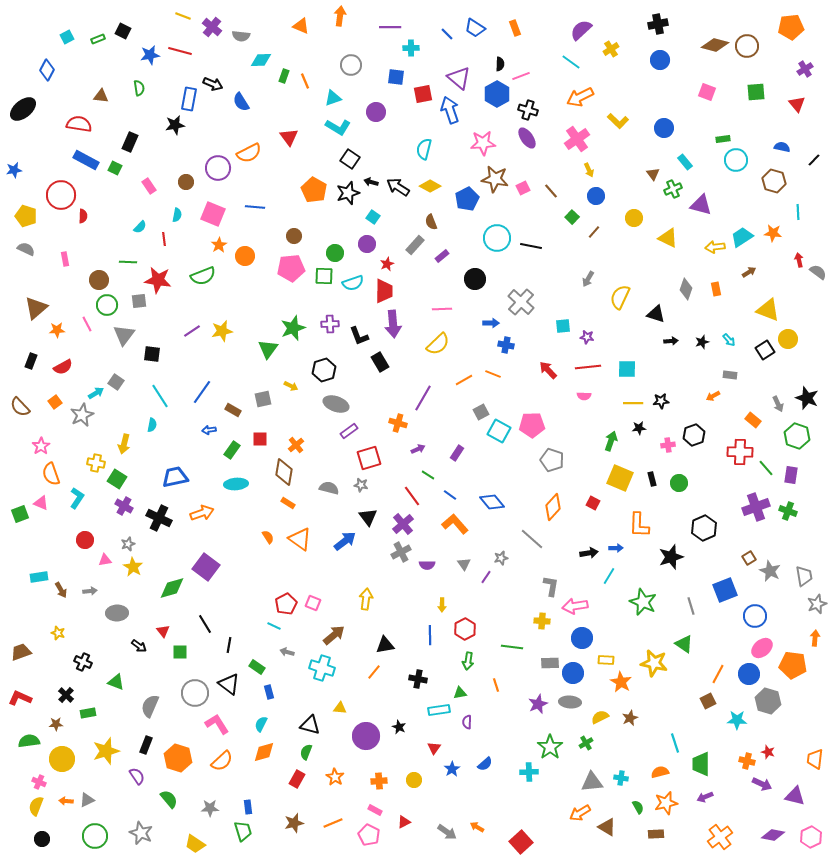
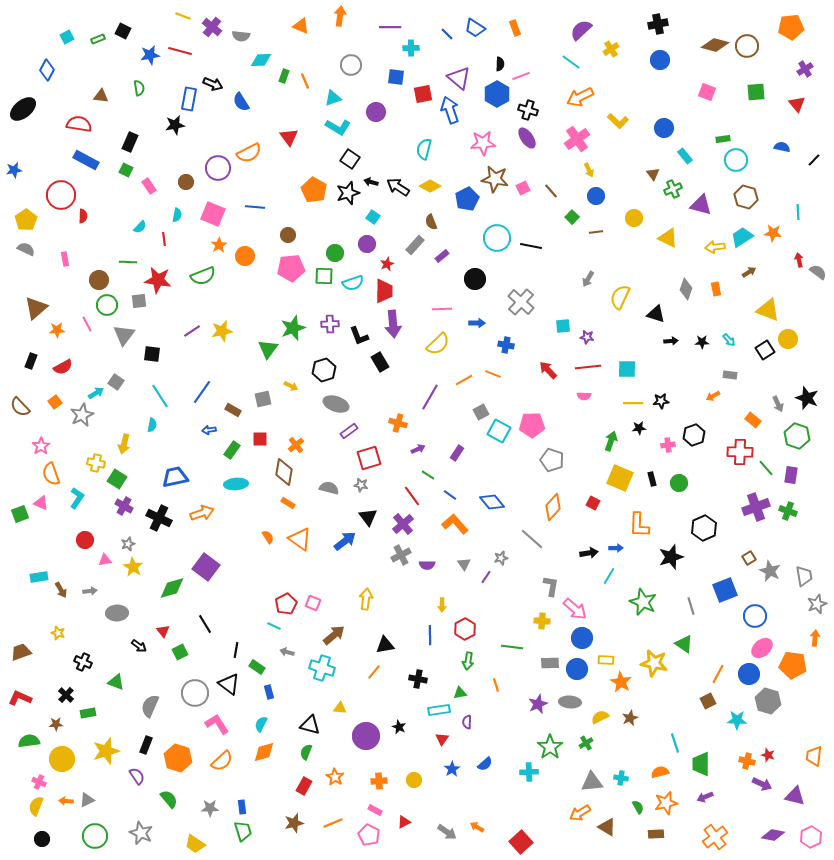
cyan rectangle at (685, 162): moved 6 px up
green square at (115, 168): moved 11 px right, 2 px down
brown hexagon at (774, 181): moved 28 px left, 16 px down
yellow pentagon at (26, 216): moved 4 px down; rotated 20 degrees clockwise
brown line at (594, 232): moved 2 px right; rotated 40 degrees clockwise
brown circle at (294, 236): moved 6 px left, 1 px up
blue arrow at (491, 323): moved 14 px left
black star at (702, 342): rotated 16 degrees clockwise
purple line at (423, 398): moved 7 px right, 1 px up
gray cross at (401, 552): moved 3 px down
pink arrow at (575, 606): moved 3 px down; rotated 130 degrees counterclockwise
black line at (229, 645): moved 7 px right, 5 px down
green square at (180, 652): rotated 28 degrees counterclockwise
blue circle at (573, 673): moved 4 px right, 4 px up
red triangle at (434, 748): moved 8 px right, 9 px up
red star at (768, 752): moved 3 px down
orange trapezoid at (815, 759): moved 1 px left, 3 px up
red rectangle at (297, 779): moved 7 px right, 7 px down
blue rectangle at (248, 807): moved 6 px left
orange cross at (720, 837): moved 5 px left
